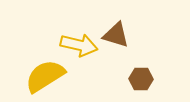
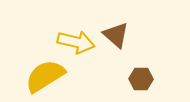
brown triangle: rotated 24 degrees clockwise
yellow arrow: moved 3 px left, 3 px up
